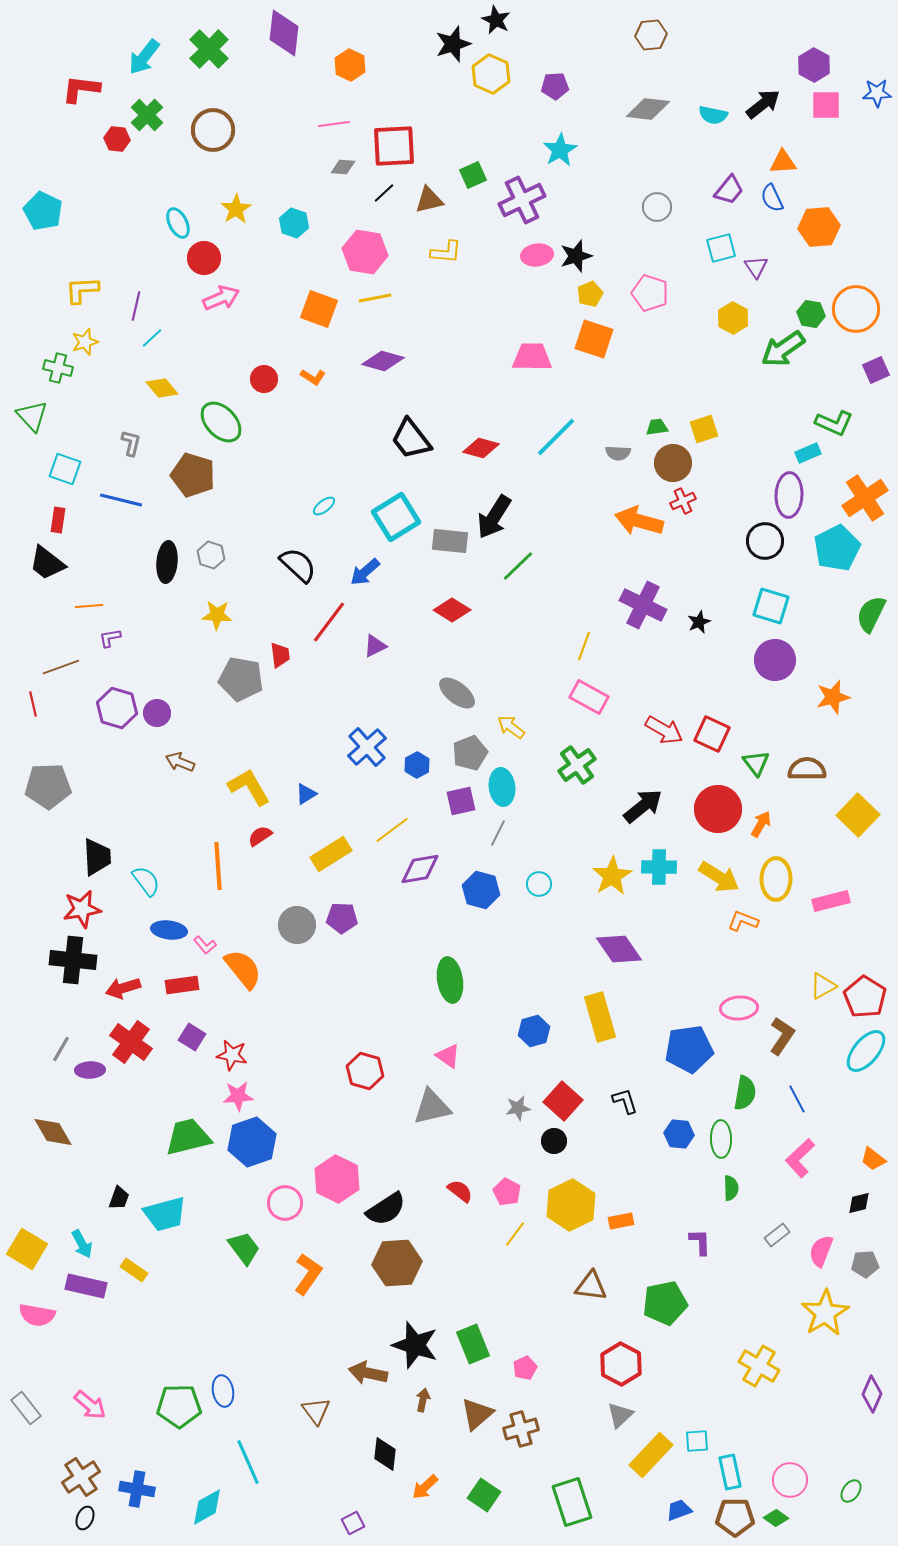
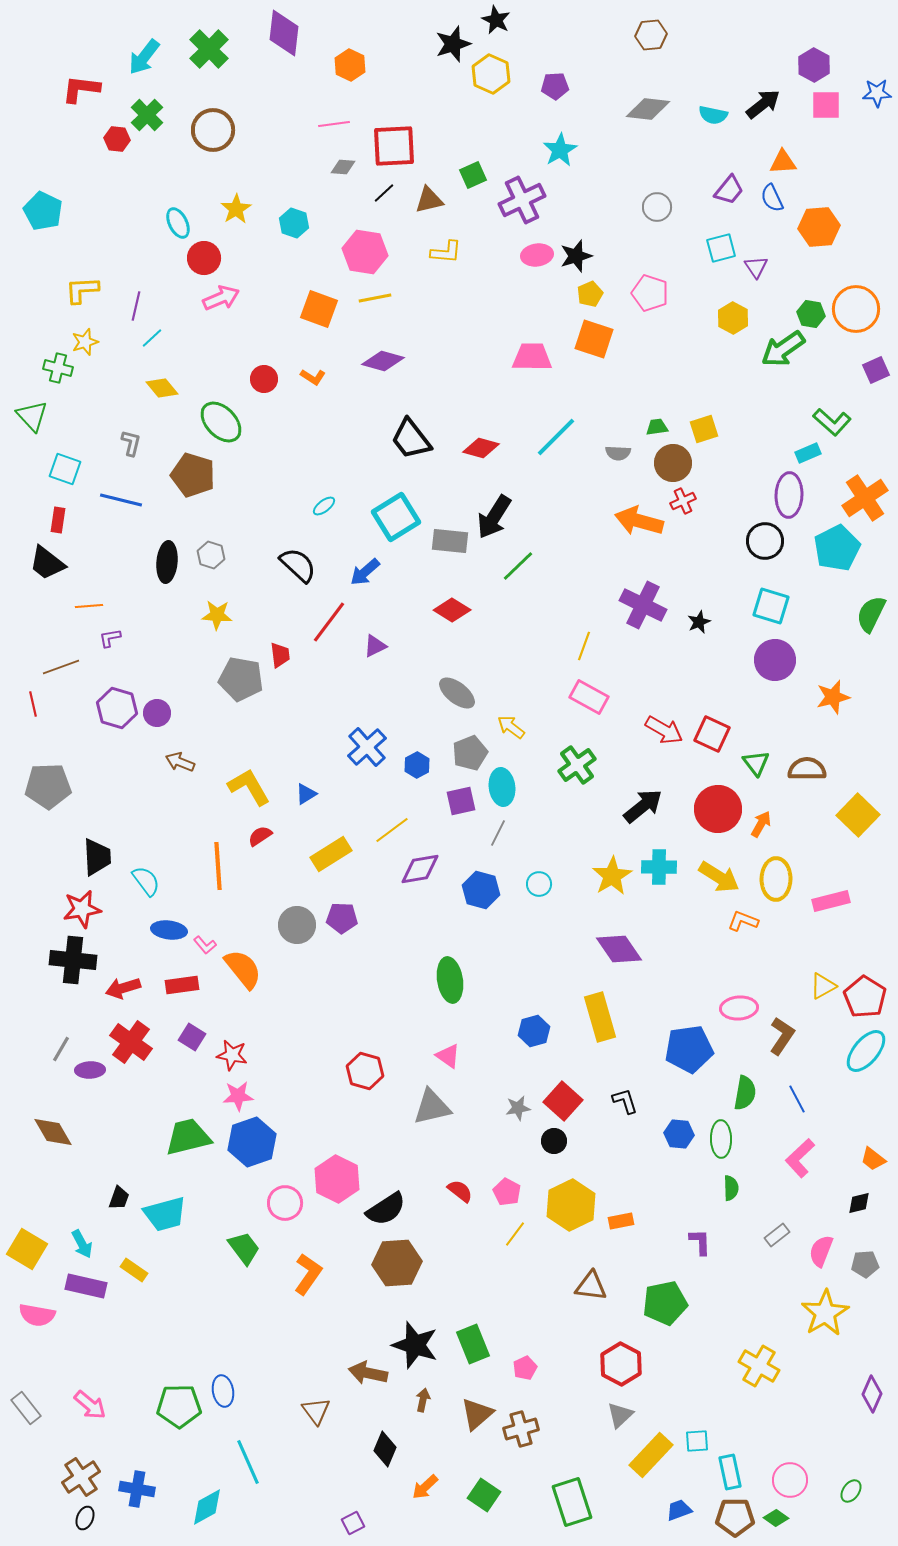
green L-shape at (834, 423): moved 2 px left, 1 px up; rotated 18 degrees clockwise
black diamond at (385, 1454): moved 5 px up; rotated 16 degrees clockwise
